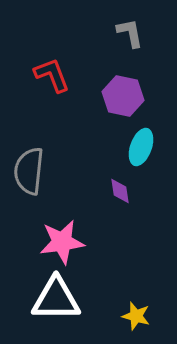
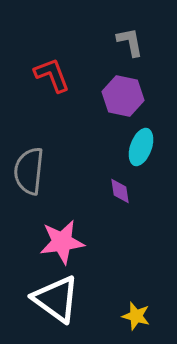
gray L-shape: moved 9 px down
white triangle: rotated 36 degrees clockwise
